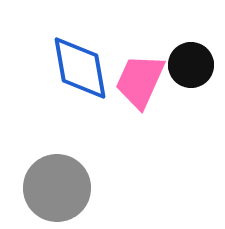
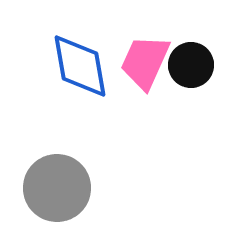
blue diamond: moved 2 px up
pink trapezoid: moved 5 px right, 19 px up
